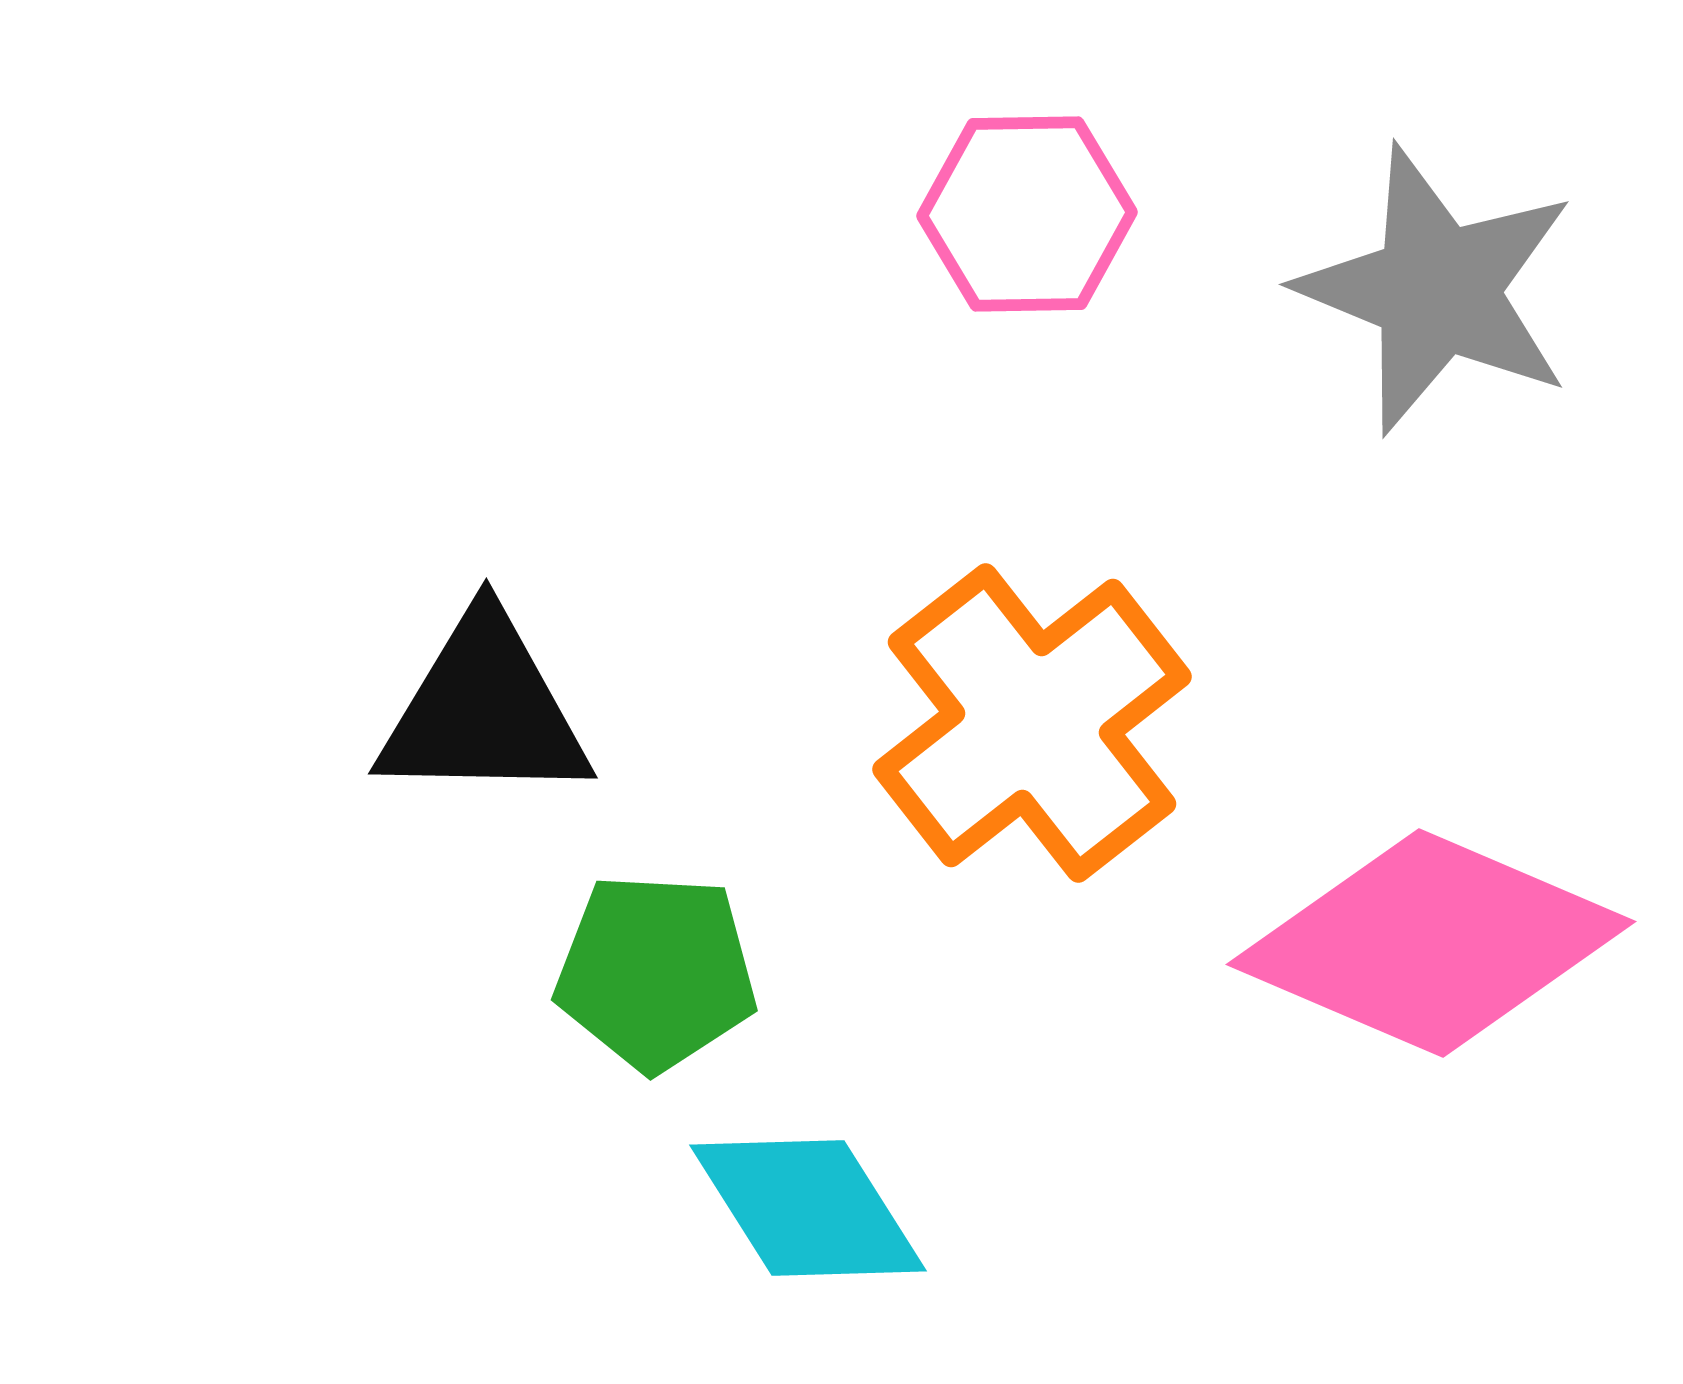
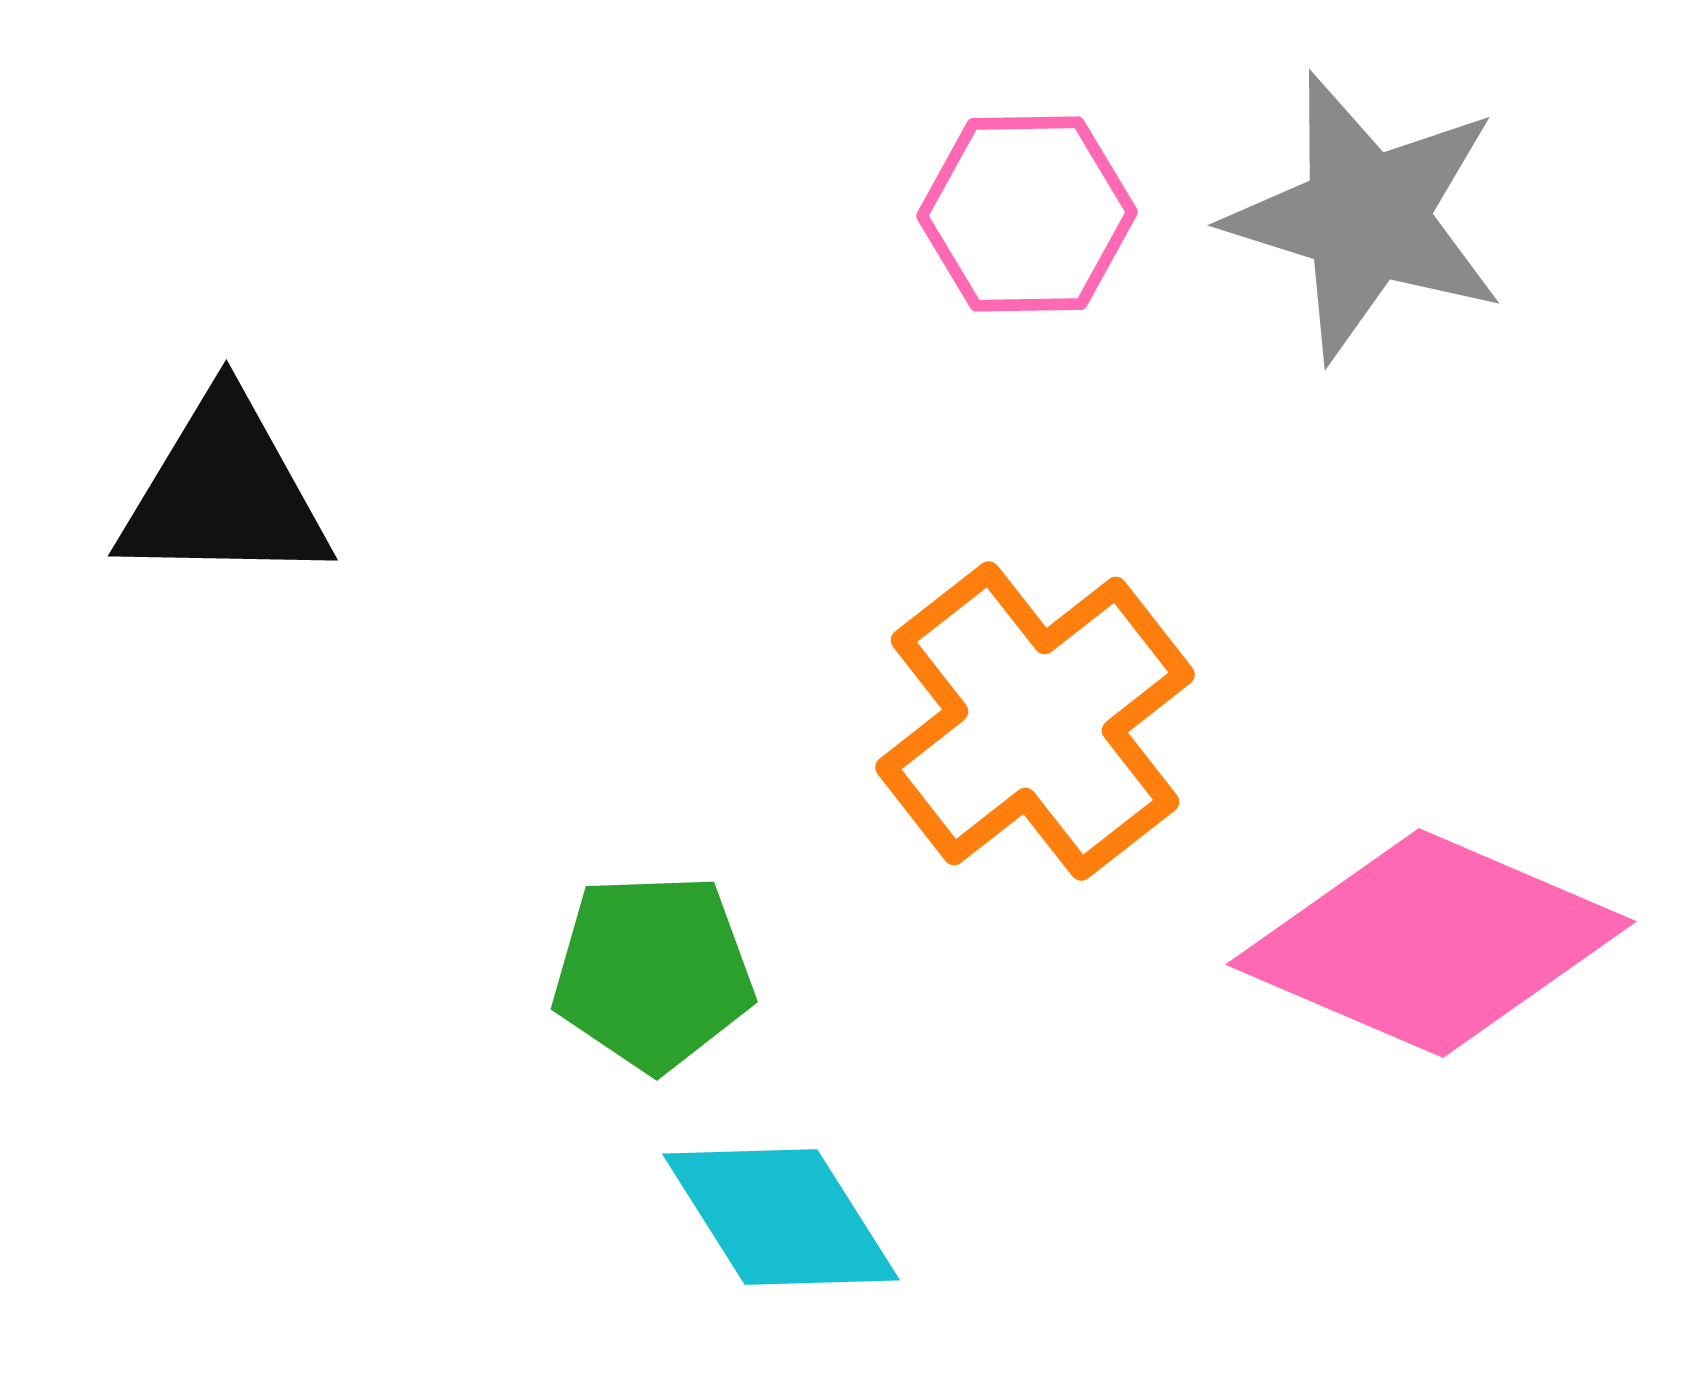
gray star: moved 71 px left, 73 px up; rotated 5 degrees counterclockwise
black triangle: moved 260 px left, 218 px up
orange cross: moved 3 px right, 2 px up
green pentagon: moved 3 px left; rotated 5 degrees counterclockwise
cyan diamond: moved 27 px left, 9 px down
